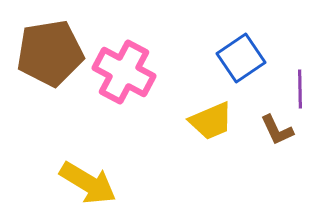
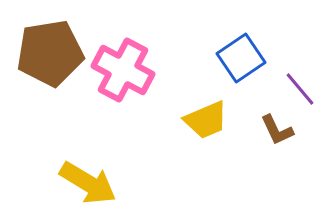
pink cross: moved 1 px left, 2 px up
purple line: rotated 39 degrees counterclockwise
yellow trapezoid: moved 5 px left, 1 px up
